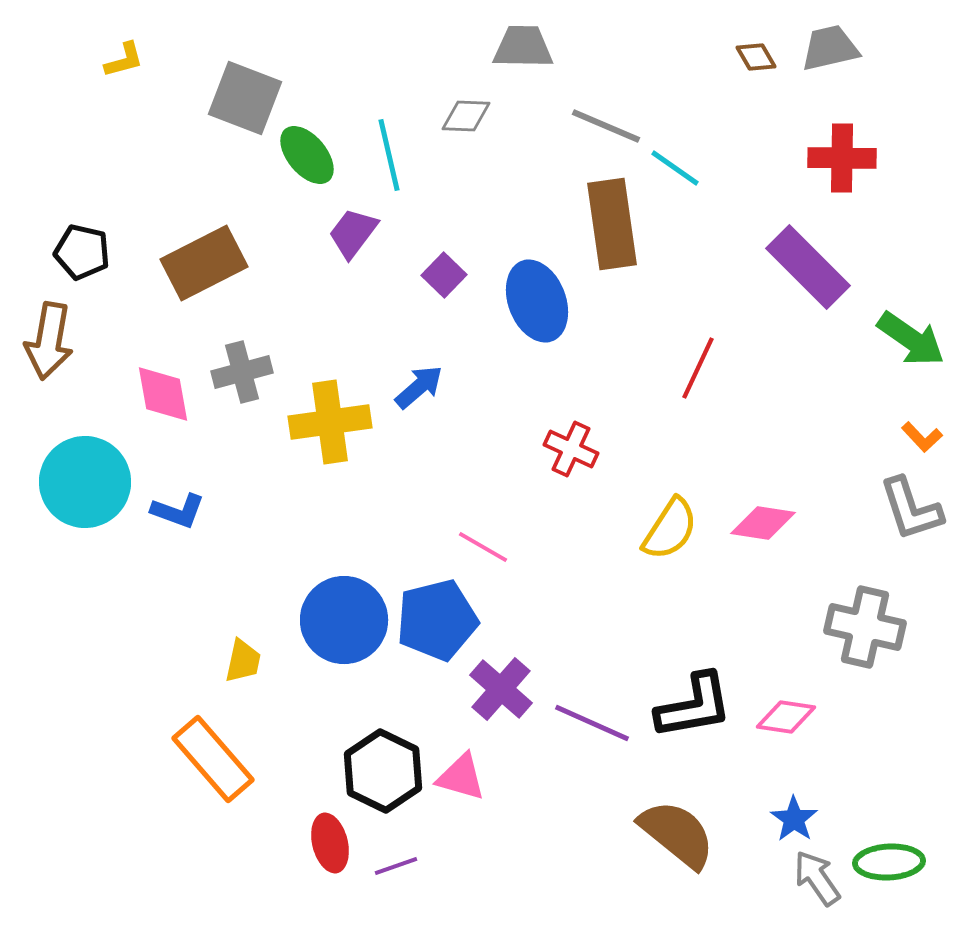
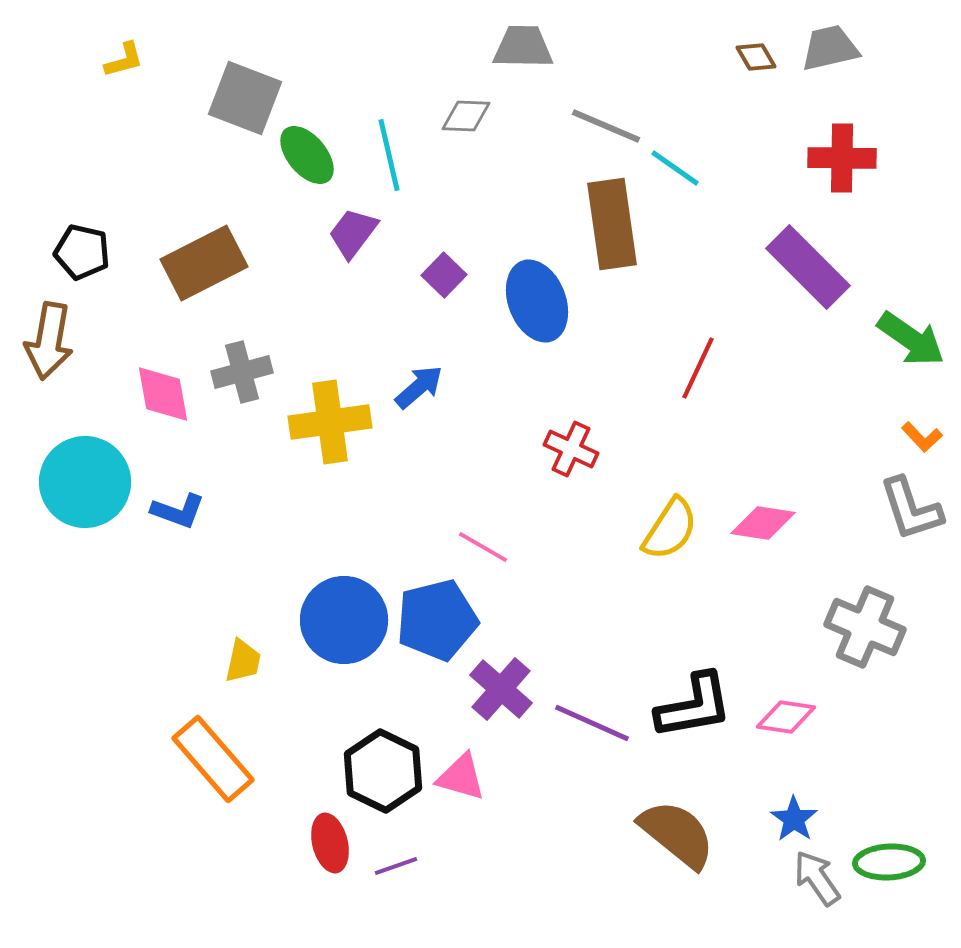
gray cross at (865, 627): rotated 10 degrees clockwise
